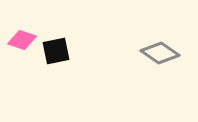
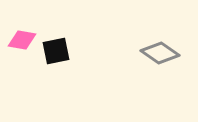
pink diamond: rotated 8 degrees counterclockwise
